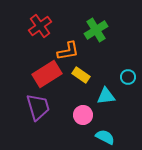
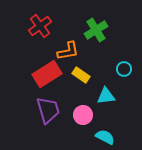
cyan circle: moved 4 px left, 8 px up
purple trapezoid: moved 10 px right, 3 px down
